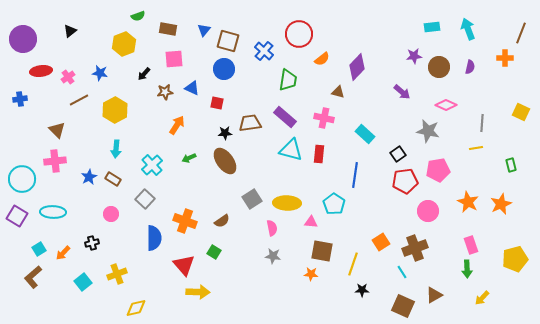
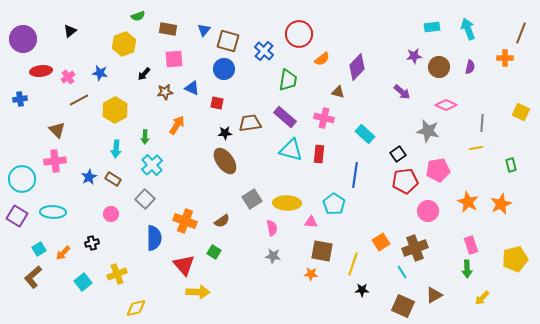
green arrow at (189, 158): moved 44 px left, 21 px up; rotated 64 degrees counterclockwise
